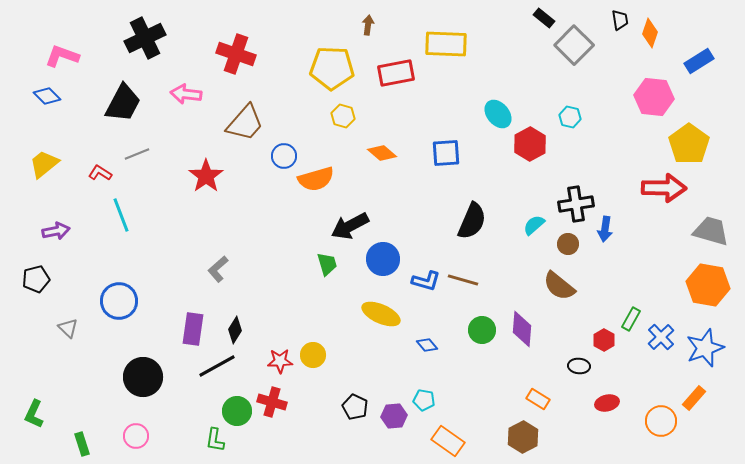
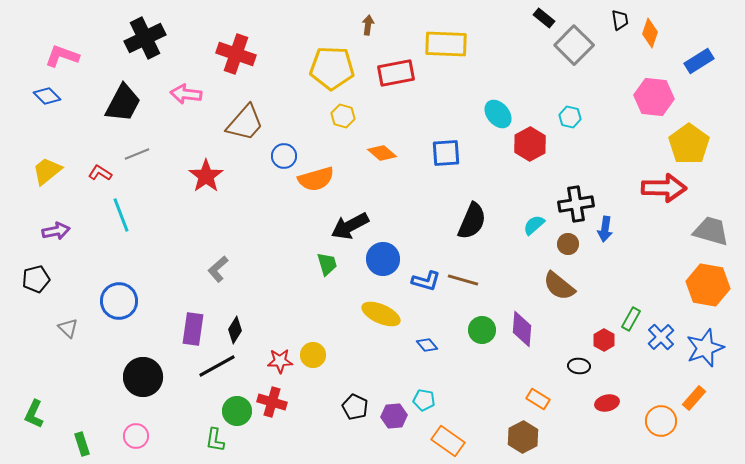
yellow trapezoid at (44, 164): moved 3 px right, 7 px down
